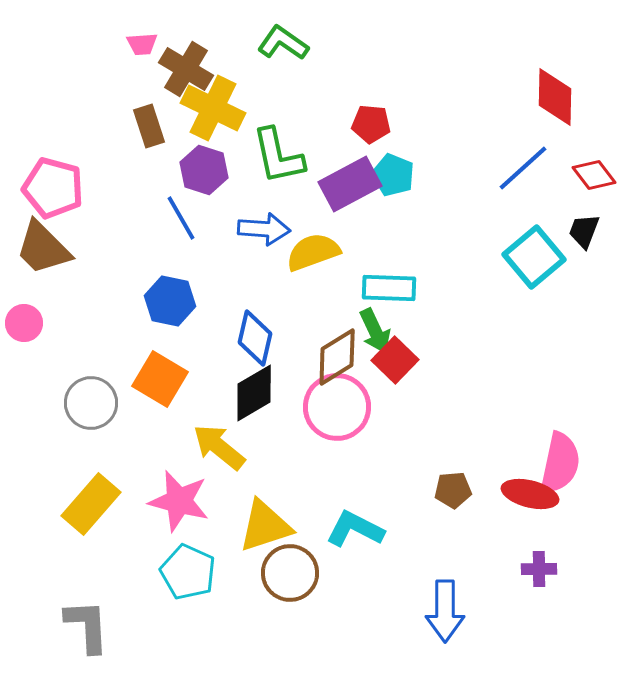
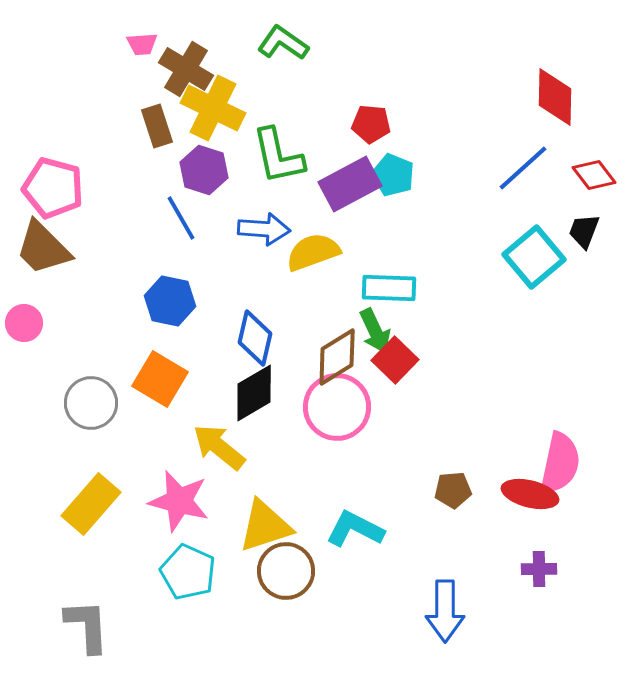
brown rectangle at (149, 126): moved 8 px right
brown circle at (290, 573): moved 4 px left, 2 px up
